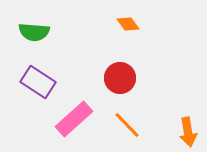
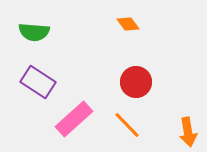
red circle: moved 16 px right, 4 px down
